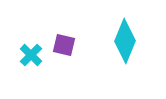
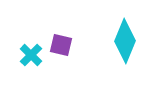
purple square: moved 3 px left
